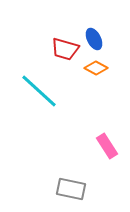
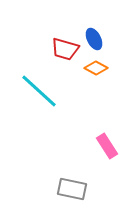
gray rectangle: moved 1 px right
